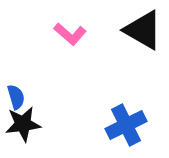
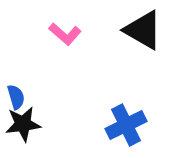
pink L-shape: moved 5 px left
